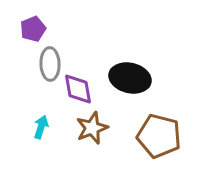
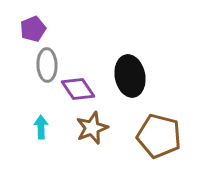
gray ellipse: moved 3 px left, 1 px down
black ellipse: moved 2 px up; rotated 66 degrees clockwise
purple diamond: rotated 24 degrees counterclockwise
cyan arrow: rotated 20 degrees counterclockwise
